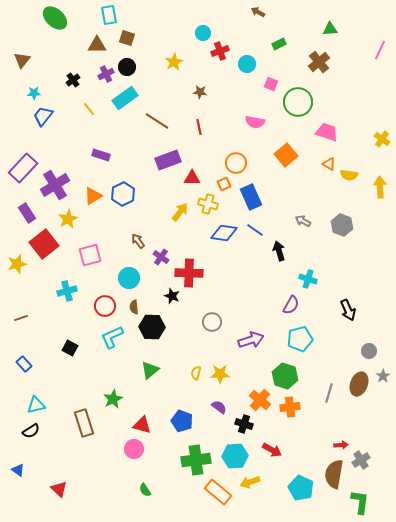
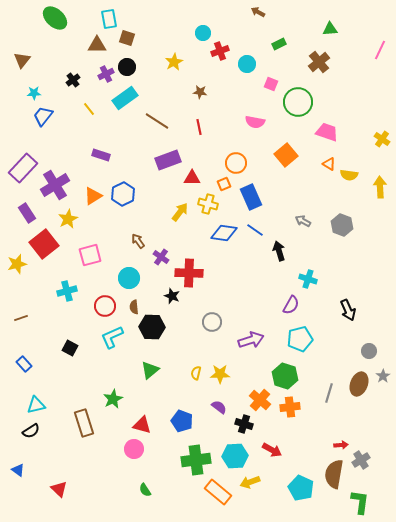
cyan rectangle at (109, 15): moved 4 px down
